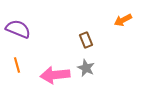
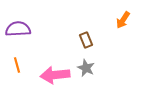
orange arrow: rotated 30 degrees counterclockwise
purple semicircle: rotated 25 degrees counterclockwise
